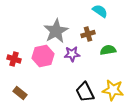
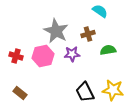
gray star: rotated 15 degrees counterclockwise
red cross: moved 2 px right, 3 px up
